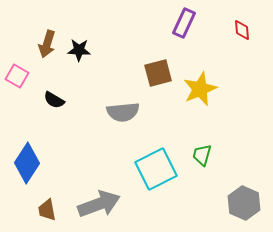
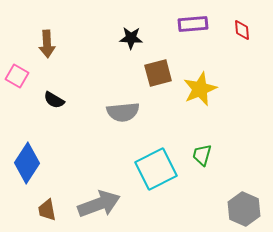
purple rectangle: moved 9 px right, 1 px down; rotated 60 degrees clockwise
brown arrow: rotated 20 degrees counterclockwise
black star: moved 52 px right, 12 px up
gray hexagon: moved 6 px down
